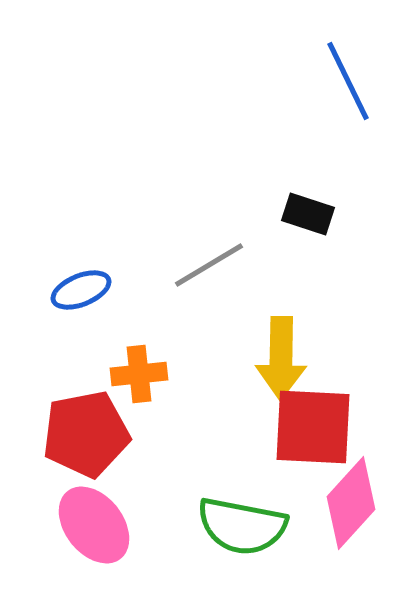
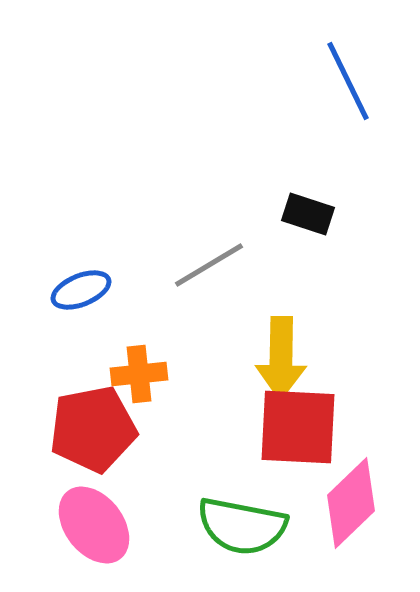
red square: moved 15 px left
red pentagon: moved 7 px right, 5 px up
pink diamond: rotated 4 degrees clockwise
